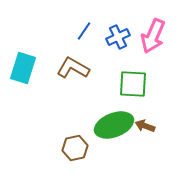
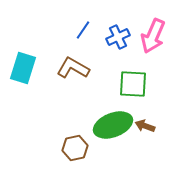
blue line: moved 1 px left, 1 px up
green ellipse: moved 1 px left
